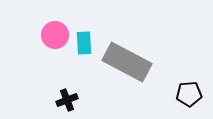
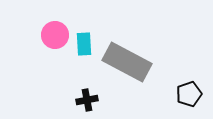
cyan rectangle: moved 1 px down
black pentagon: rotated 15 degrees counterclockwise
black cross: moved 20 px right; rotated 10 degrees clockwise
